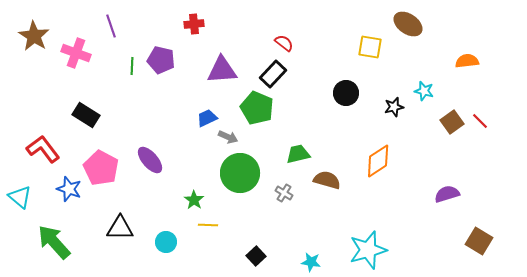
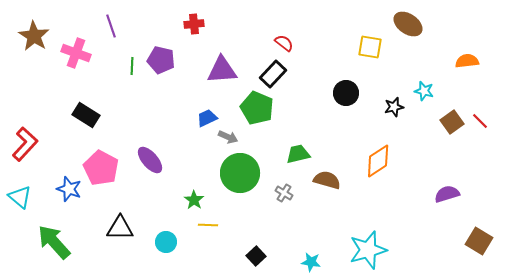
red L-shape at (43, 149): moved 18 px left, 5 px up; rotated 80 degrees clockwise
